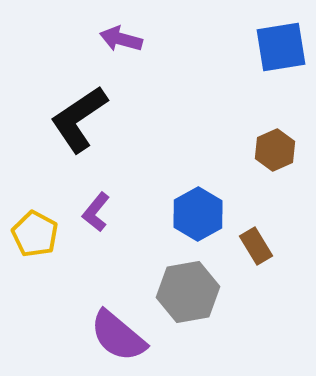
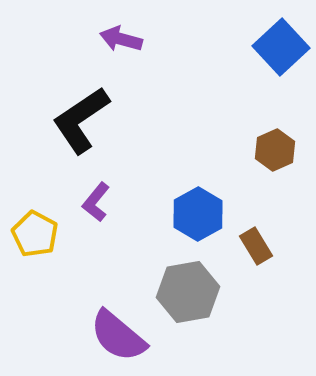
blue square: rotated 34 degrees counterclockwise
black L-shape: moved 2 px right, 1 px down
purple L-shape: moved 10 px up
